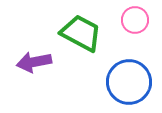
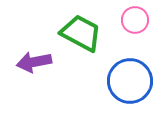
blue circle: moved 1 px right, 1 px up
